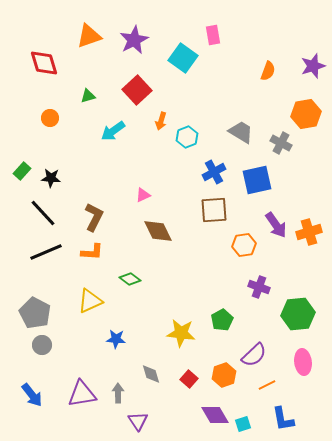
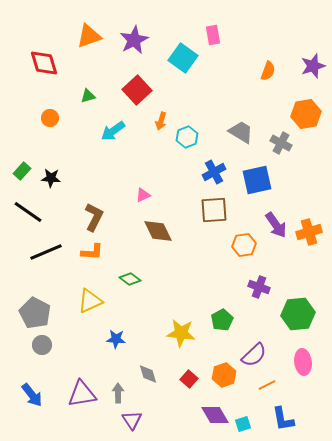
black line at (43, 213): moved 15 px left, 1 px up; rotated 12 degrees counterclockwise
gray diamond at (151, 374): moved 3 px left
purple triangle at (138, 421): moved 6 px left, 1 px up
